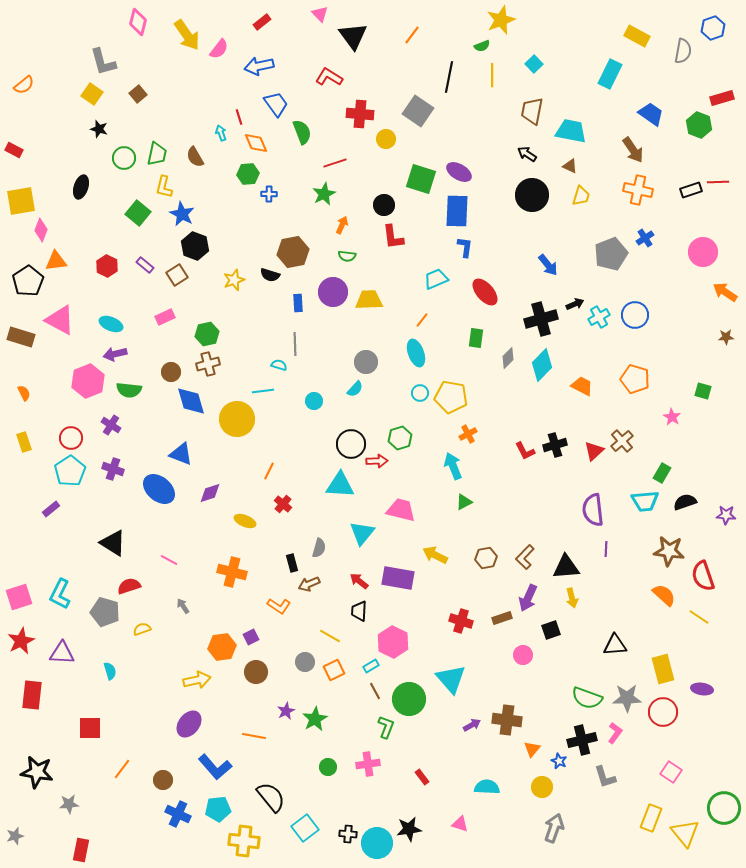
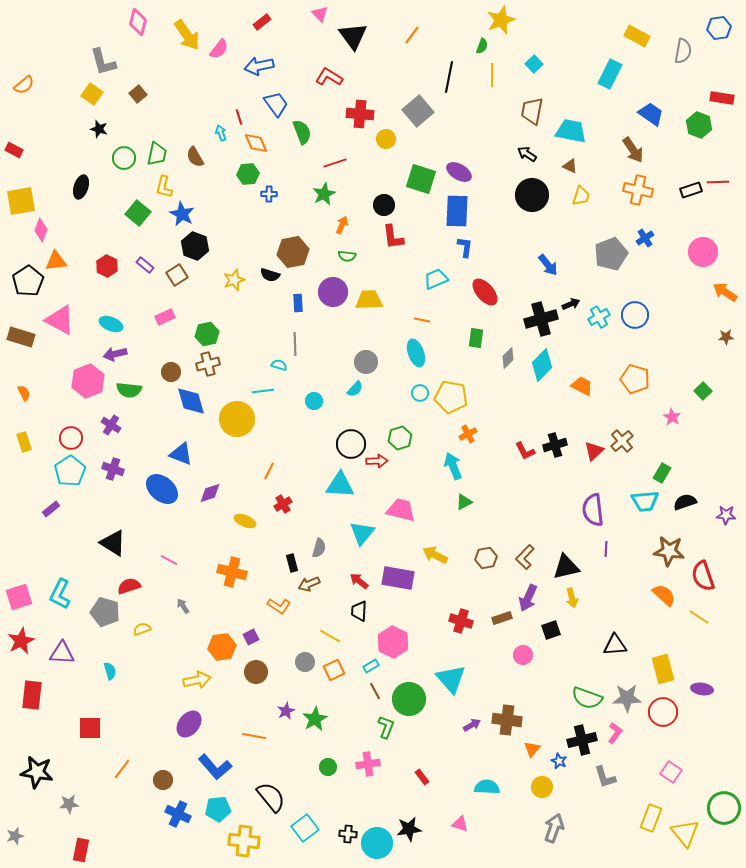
blue hexagon at (713, 28): moved 6 px right; rotated 10 degrees clockwise
green semicircle at (482, 46): rotated 49 degrees counterclockwise
red rectangle at (722, 98): rotated 25 degrees clockwise
gray square at (418, 111): rotated 16 degrees clockwise
black arrow at (575, 304): moved 4 px left
orange line at (422, 320): rotated 63 degrees clockwise
green square at (703, 391): rotated 30 degrees clockwise
blue ellipse at (159, 489): moved 3 px right
red cross at (283, 504): rotated 18 degrees clockwise
black triangle at (566, 567): rotated 8 degrees counterclockwise
